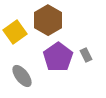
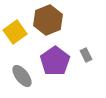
brown hexagon: rotated 8 degrees clockwise
purple pentagon: moved 3 px left, 4 px down
